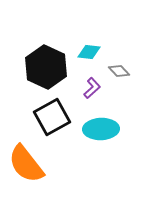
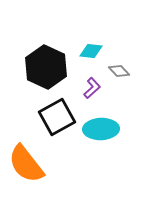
cyan diamond: moved 2 px right, 1 px up
black square: moved 5 px right
